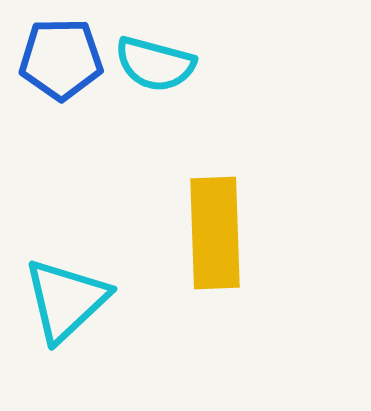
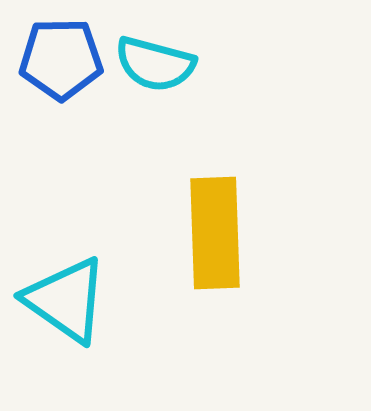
cyan triangle: rotated 42 degrees counterclockwise
